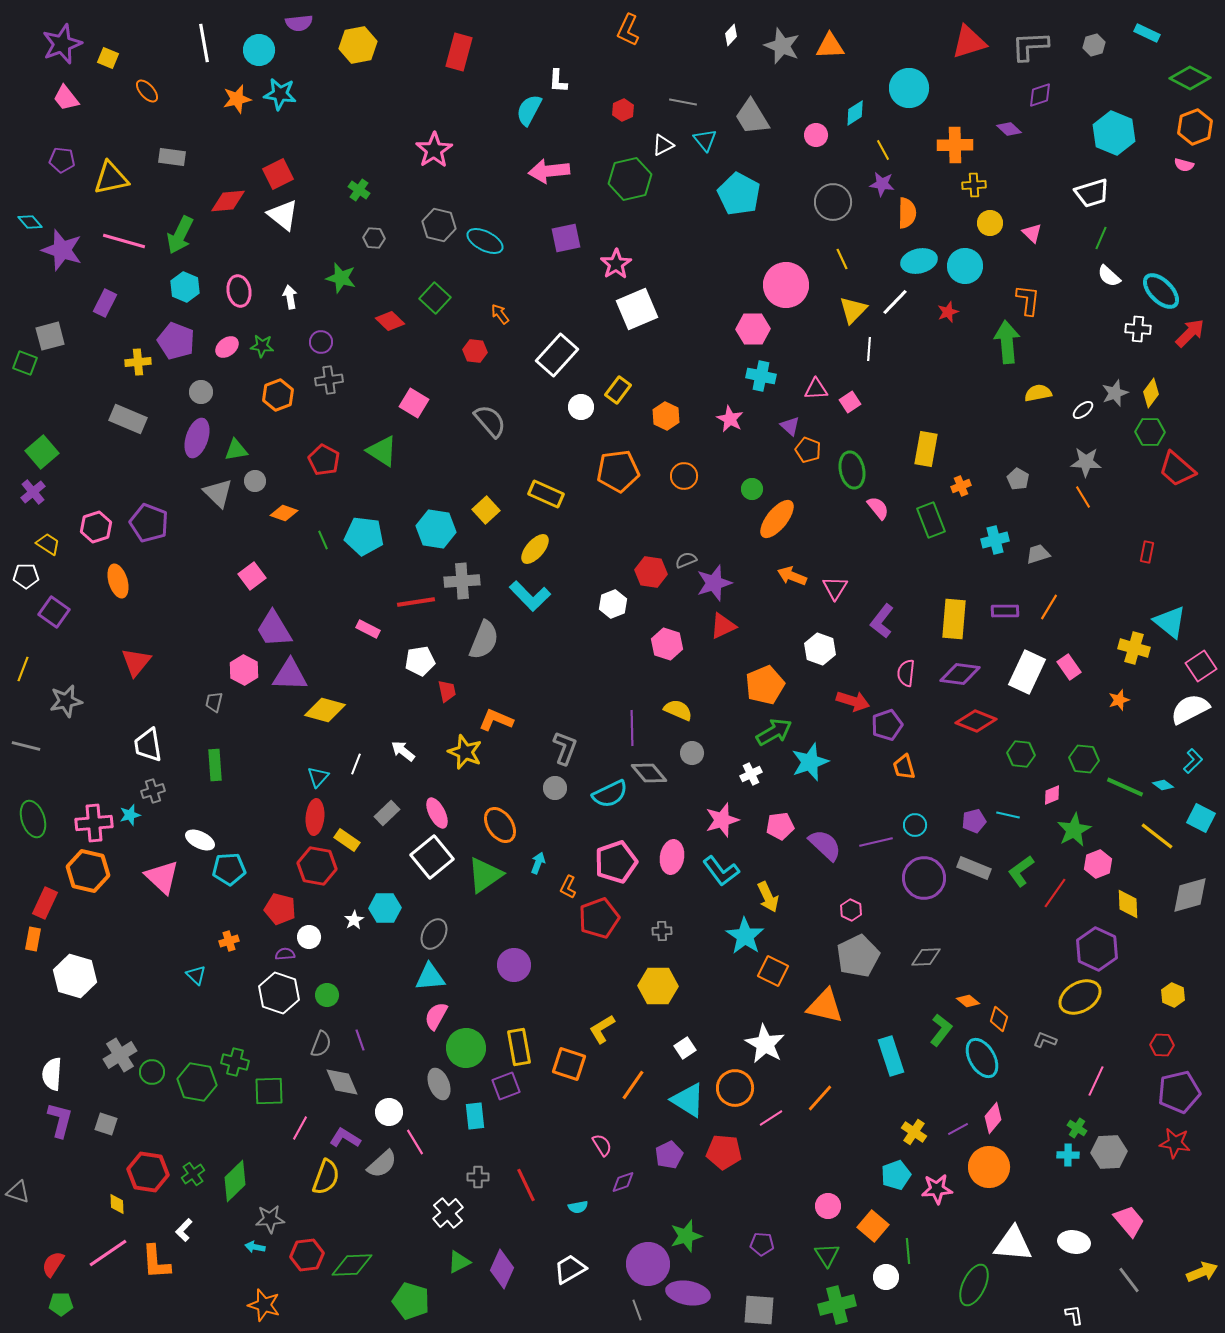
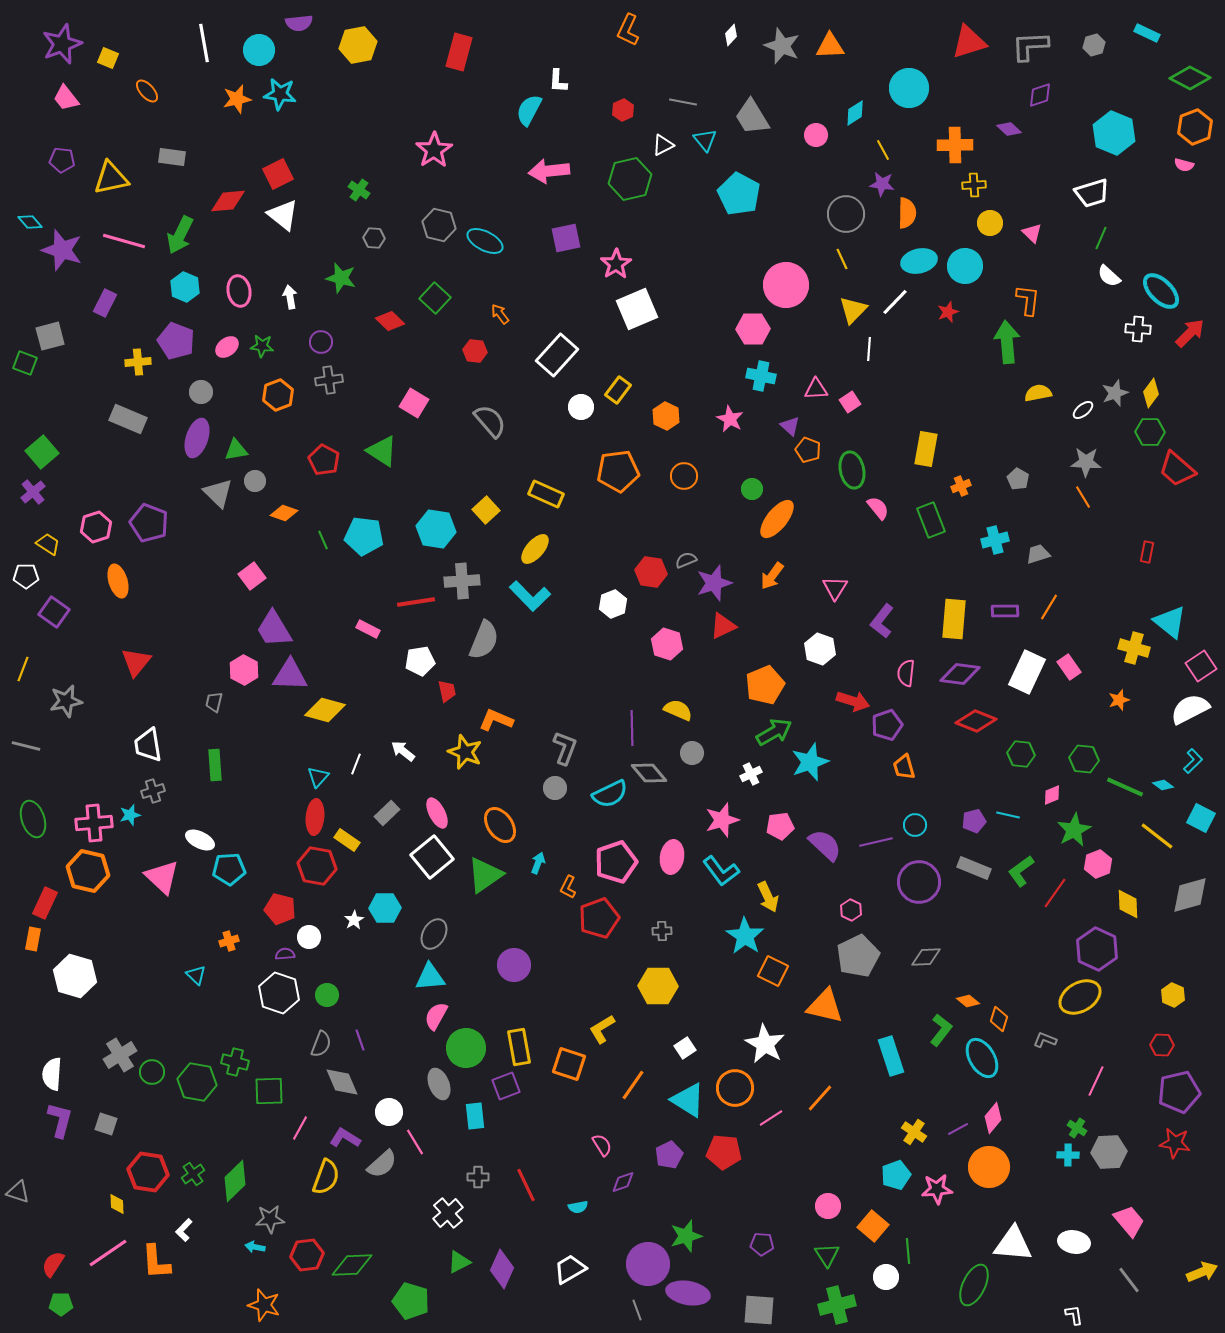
gray circle at (833, 202): moved 13 px right, 12 px down
orange arrow at (792, 576): moved 20 px left; rotated 76 degrees counterclockwise
purple circle at (924, 878): moved 5 px left, 4 px down
